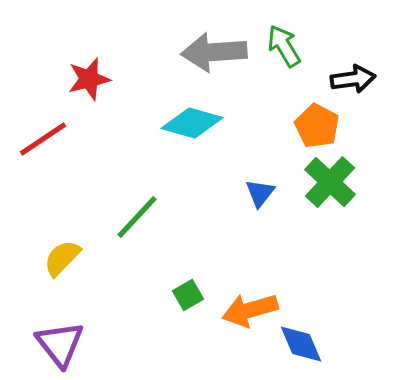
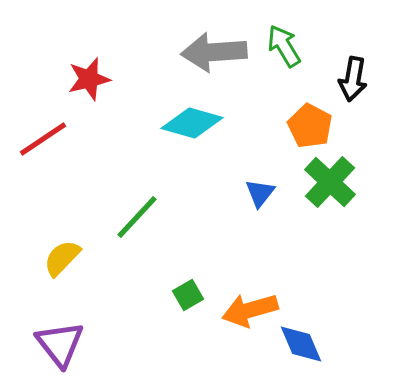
black arrow: rotated 108 degrees clockwise
orange pentagon: moved 7 px left
